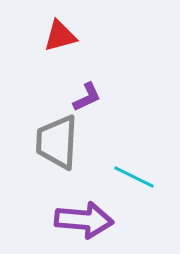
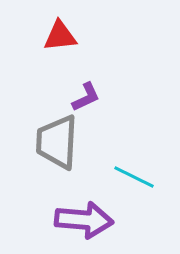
red triangle: rotated 9 degrees clockwise
purple L-shape: moved 1 px left
